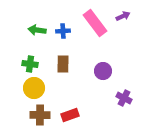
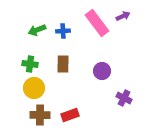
pink rectangle: moved 2 px right
green arrow: rotated 30 degrees counterclockwise
purple circle: moved 1 px left
